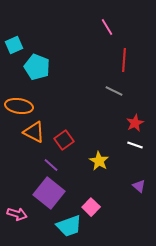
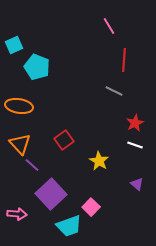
pink line: moved 2 px right, 1 px up
orange triangle: moved 14 px left, 12 px down; rotated 20 degrees clockwise
purple line: moved 19 px left
purple triangle: moved 2 px left, 2 px up
purple square: moved 2 px right, 1 px down; rotated 8 degrees clockwise
pink arrow: rotated 12 degrees counterclockwise
